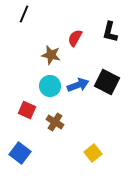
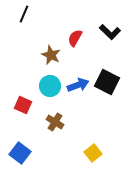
black L-shape: rotated 60 degrees counterclockwise
brown star: rotated 12 degrees clockwise
red square: moved 4 px left, 5 px up
